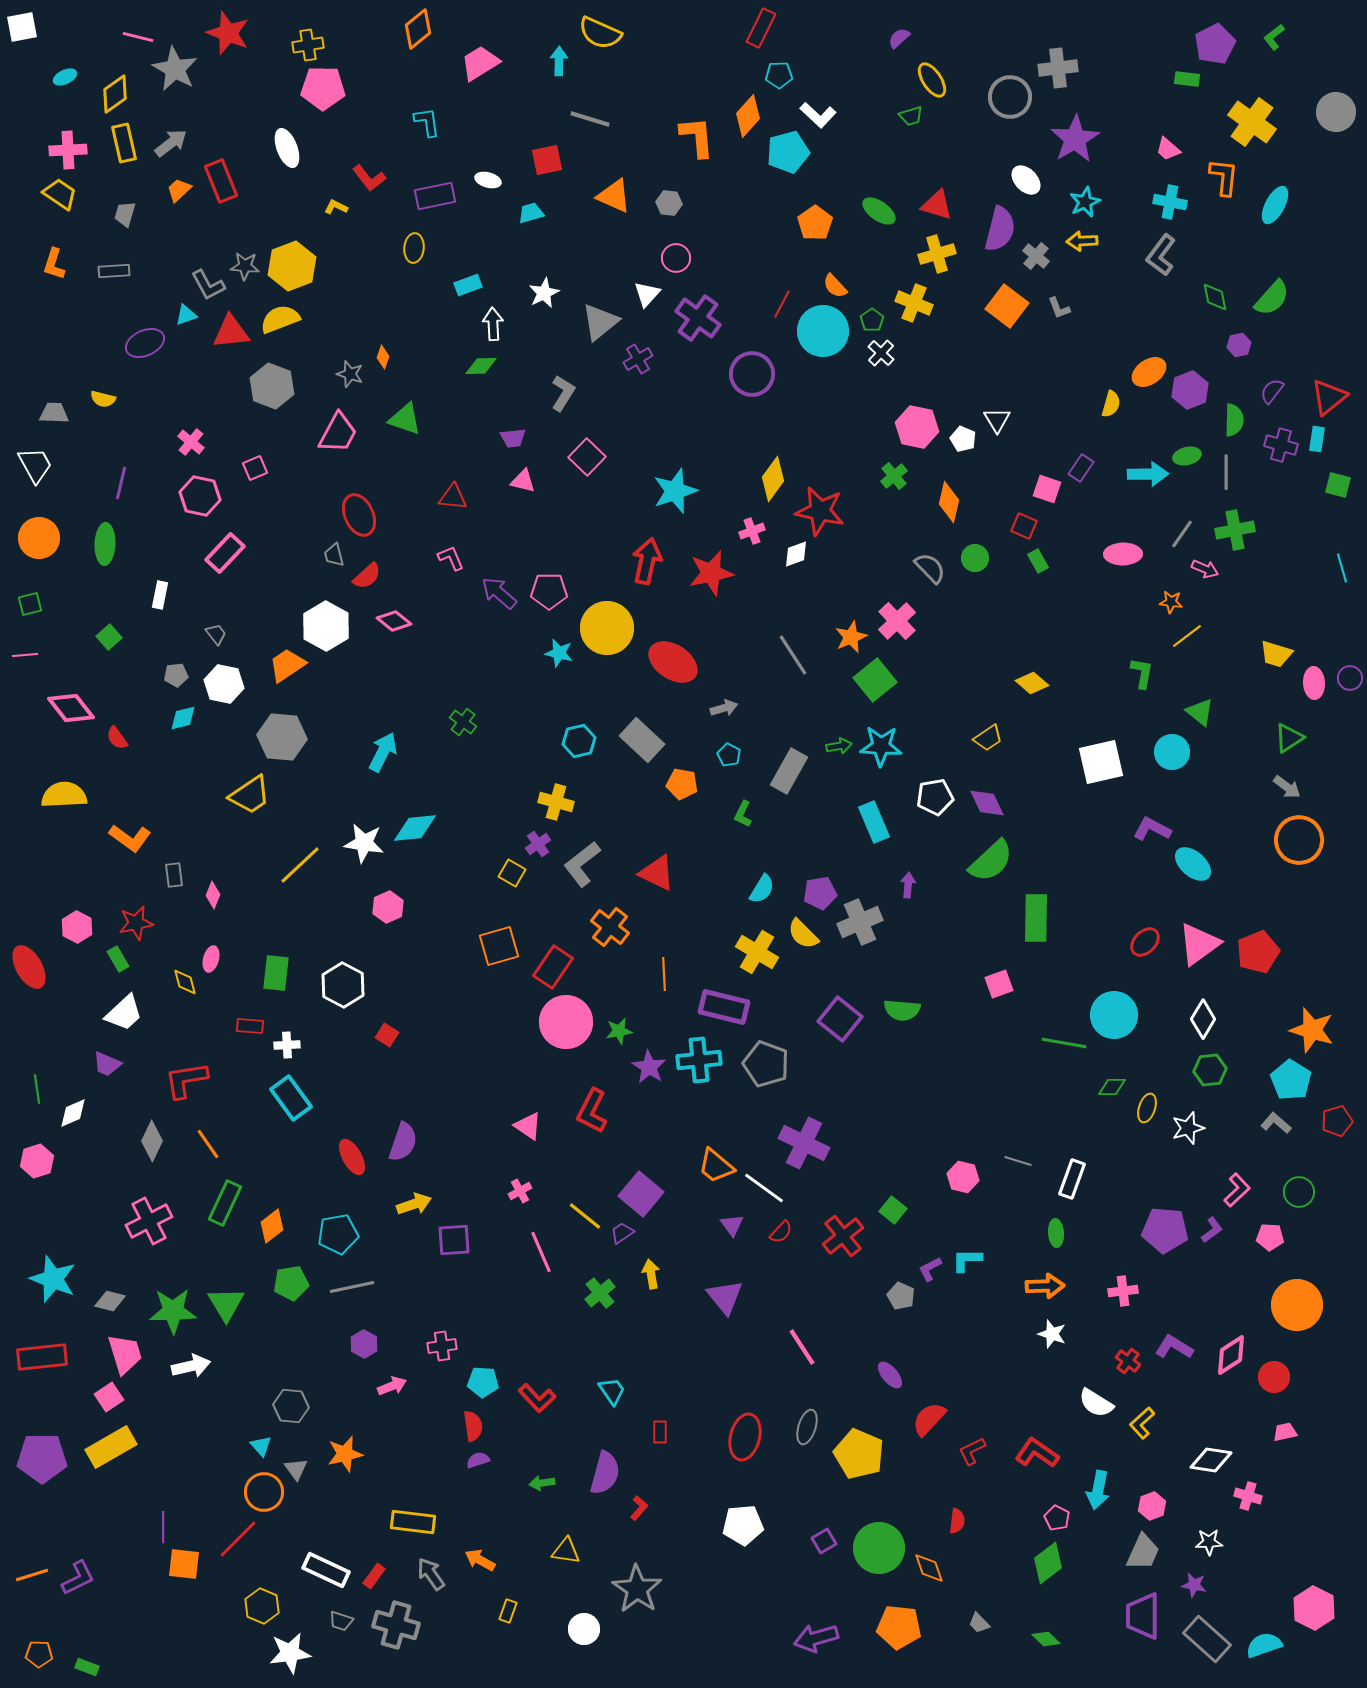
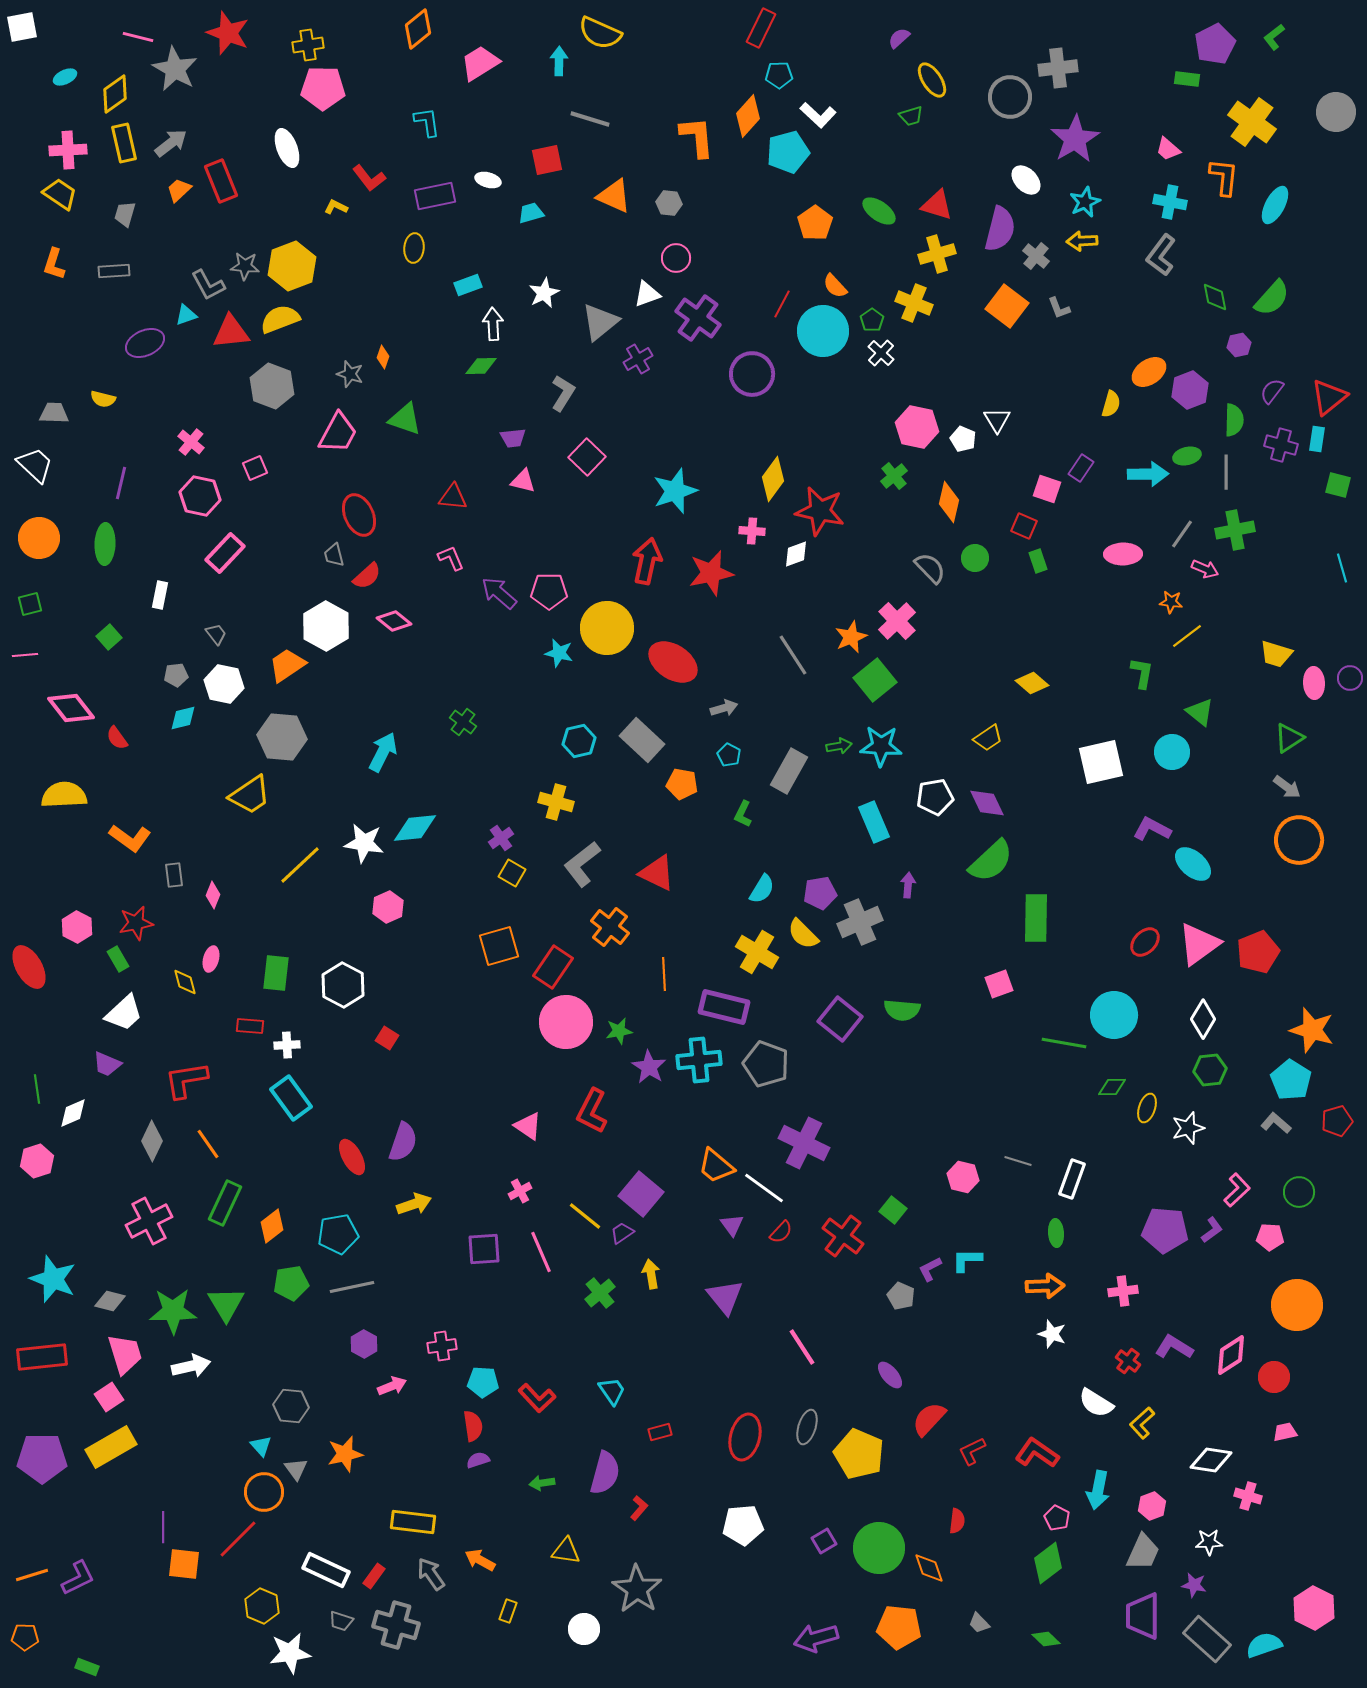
white triangle at (647, 294): rotated 28 degrees clockwise
white trapezoid at (35, 465): rotated 18 degrees counterclockwise
pink cross at (752, 531): rotated 25 degrees clockwise
green rectangle at (1038, 561): rotated 10 degrees clockwise
purple cross at (538, 844): moved 37 px left, 6 px up
red square at (387, 1035): moved 3 px down
red cross at (843, 1236): rotated 15 degrees counterclockwise
purple square at (454, 1240): moved 30 px right, 9 px down
red rectangle at (660, 1432): rotated 75 degrees clockwise
orange pentagon at (39, 1654): moved 14 px left, 17 px up
